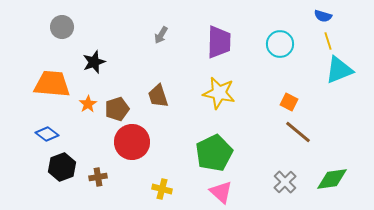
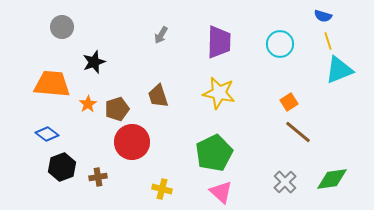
orange square: rotated 30 degrees clockwise
